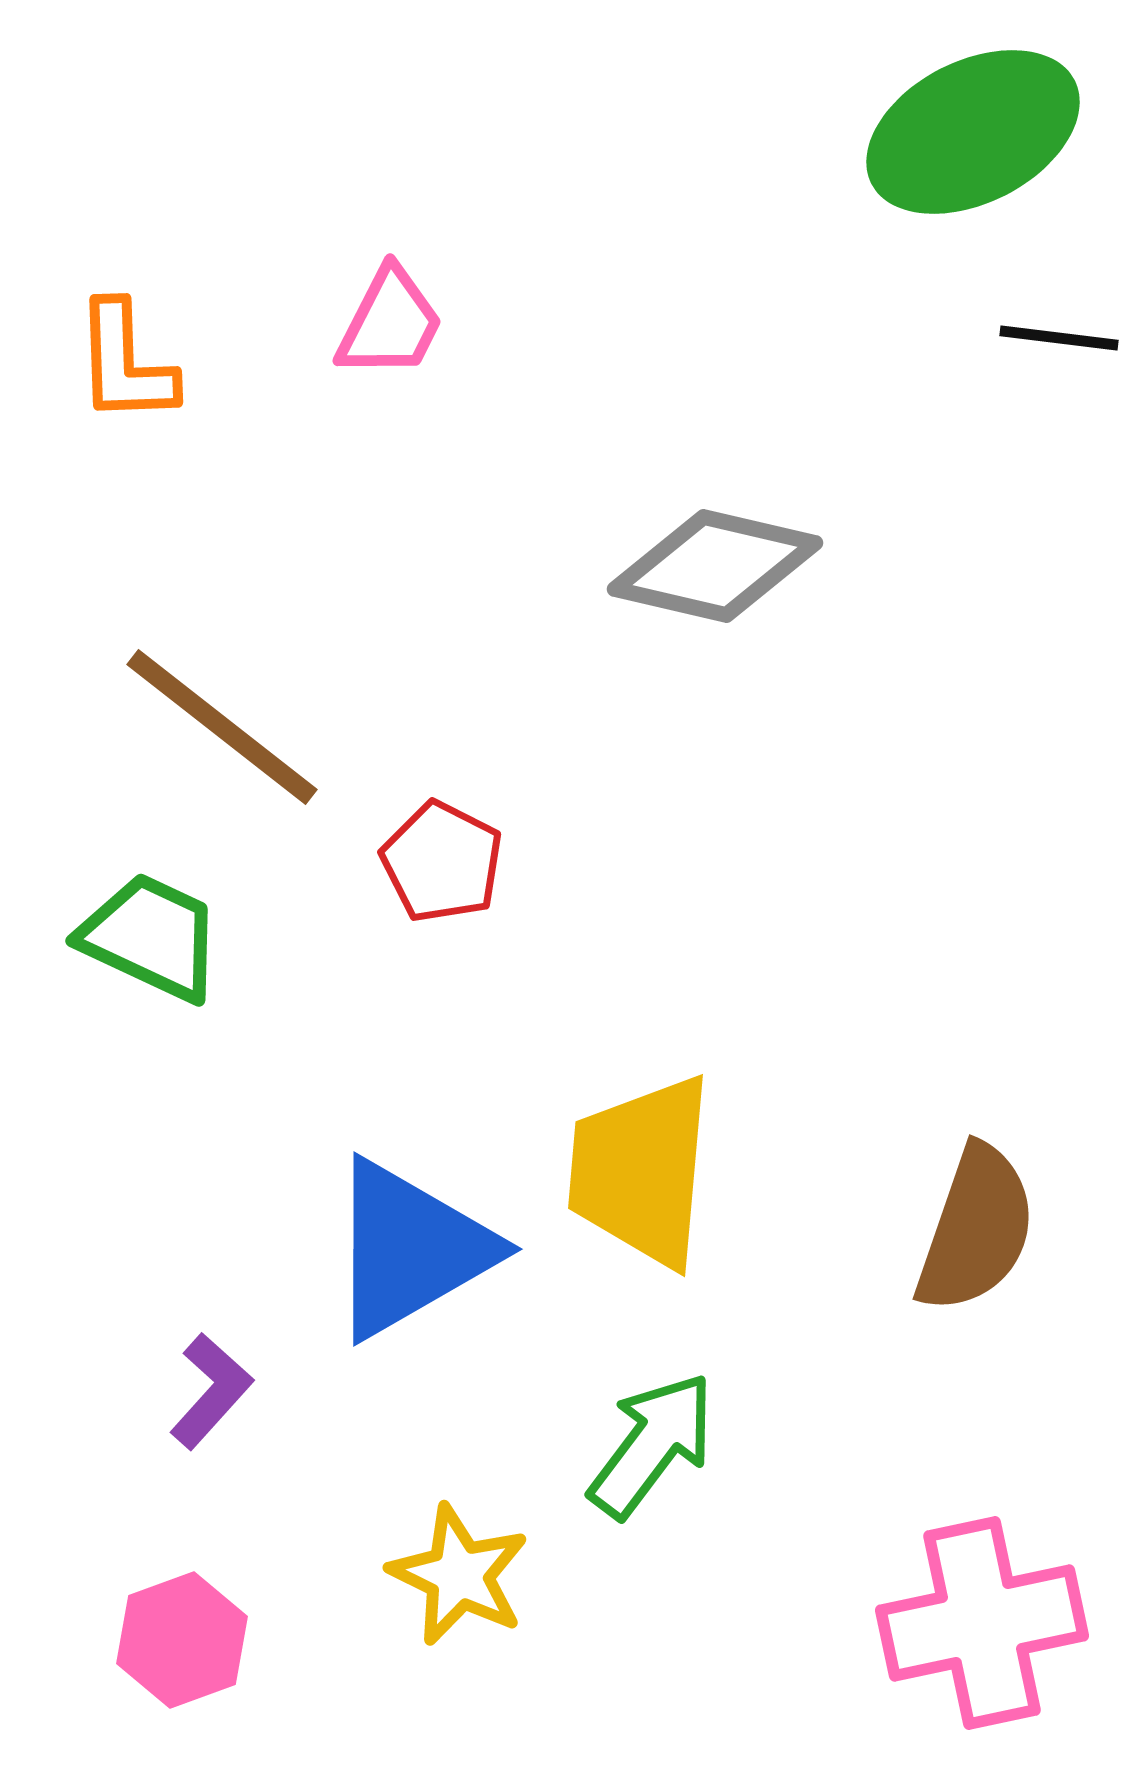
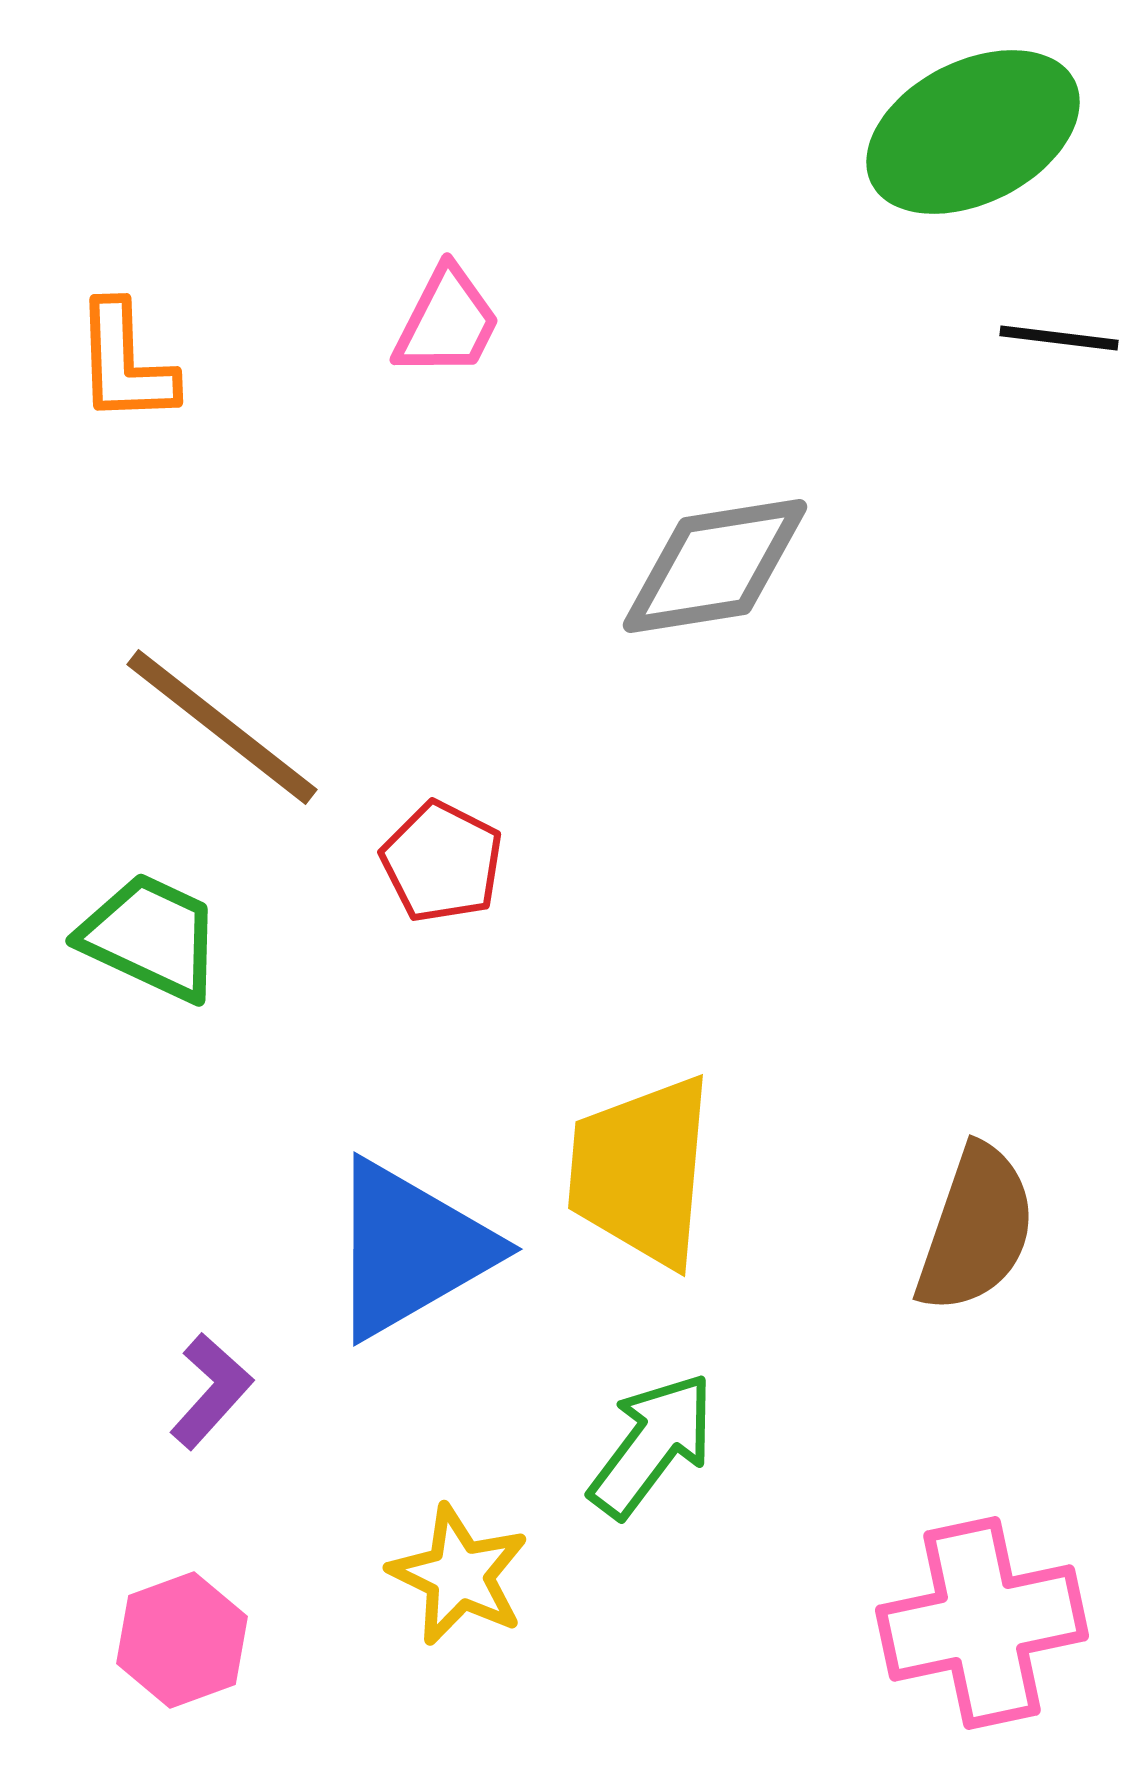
pink trapezoid: moved 57 px right, 1 px up
gray diamond: rotated 22 degrees counterclockwise
